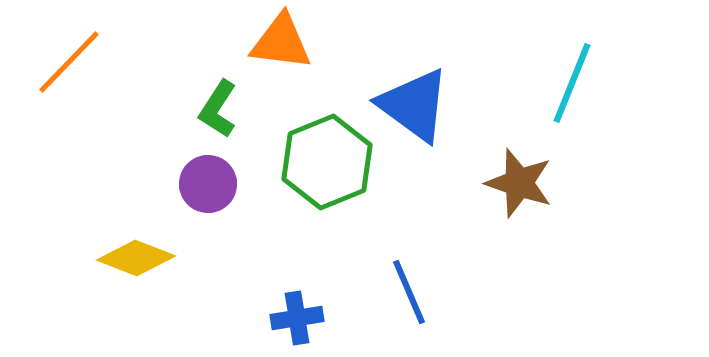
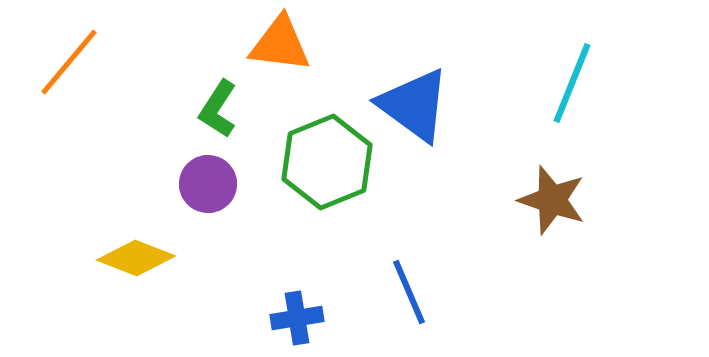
orange triangle: moved 1 px left, 2 px down
orange line: rotated 4 degrees counterclockwise
brown star: moved 33 px right, 17 px down
